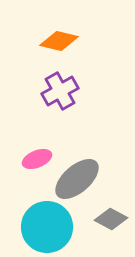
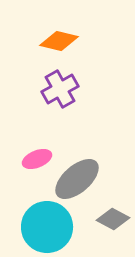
purple cross: moved 2 px up
gray diamond: moved 2 px right
